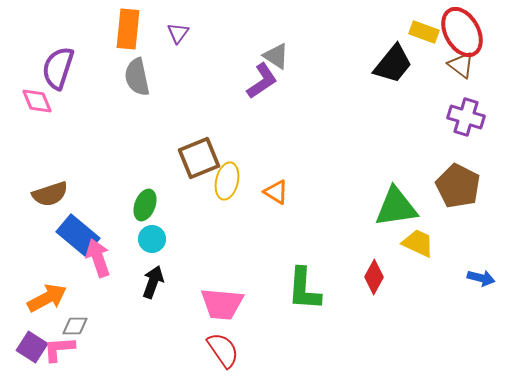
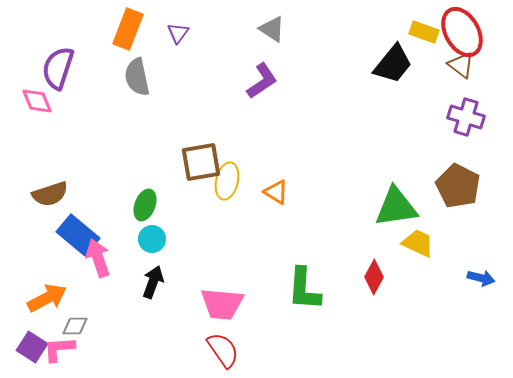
orange rectangle: rotated 15 degrees clockwise
gray triangle: moved 4 px left, 27 px up
brown square: moved 2 px right, 4 px down; rotated 12 degrees clockwise
